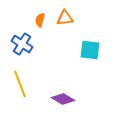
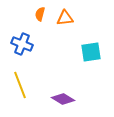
orange semicircle: moved 6 px up
blue cross: rotated 10 degrees counterclockwise
cyan square: moved 1 px right, 2 px down; rotated 15 degrees counterclockwise
yellow line: moved 1 px down
